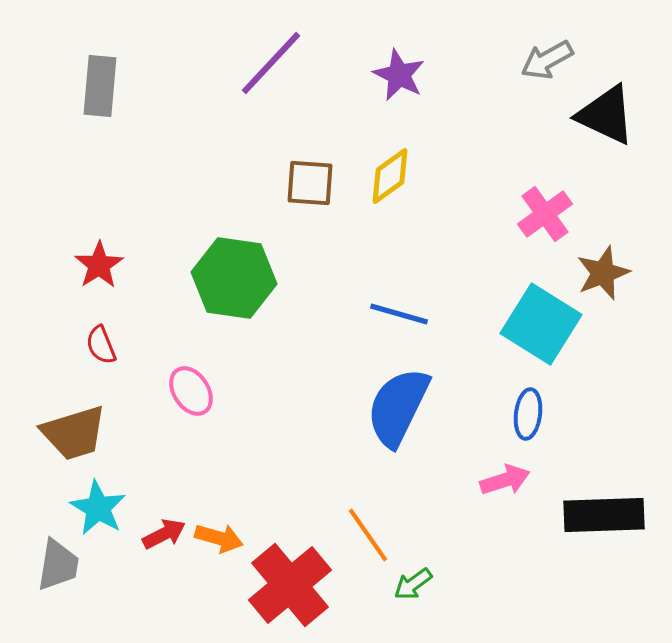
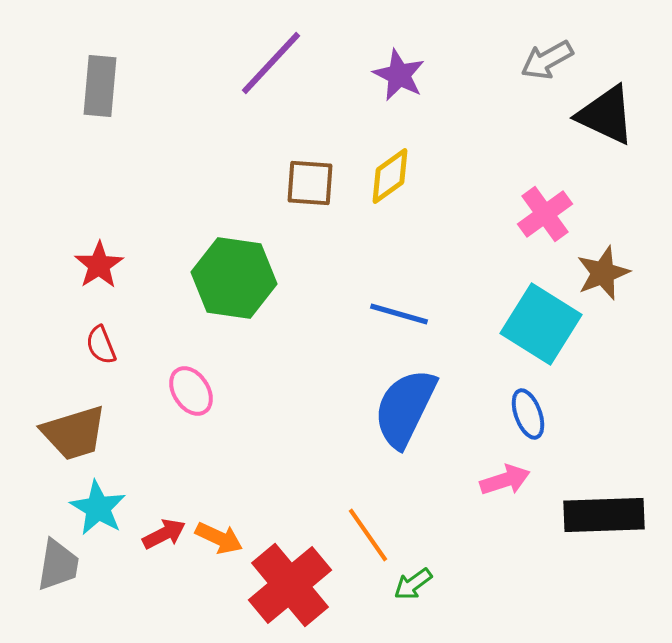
blue semicircle: moved 7 px right, 1 px down
blue ellipse: rotated 27 degrees counterclockwise
orange arrow: rotated 9 degrees clockwise
